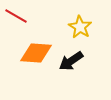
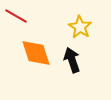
orange diamond: rotated 68 degrees clockwise
black arrow: moved 1 px right, 1 px up; rotated 105 degrees clockwise
